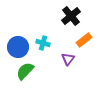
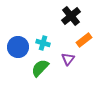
green semicircle: moved 15 px right, 3 px up
